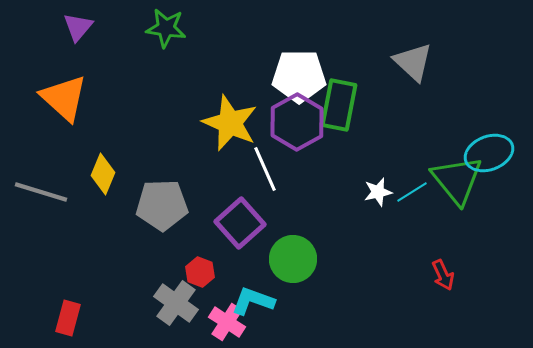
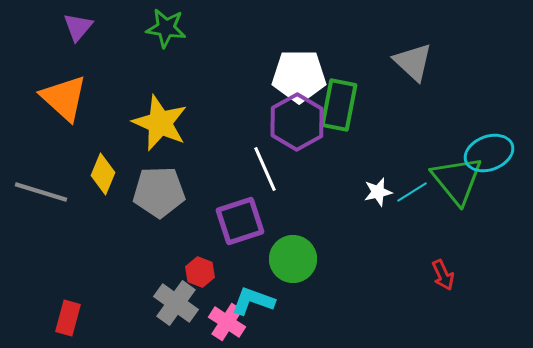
yellow star: moved 70 px left
gray pentagon: moved 3 px left, 13 px up
purple square: moved 2 px up; rotated 24 degrees clockwise
